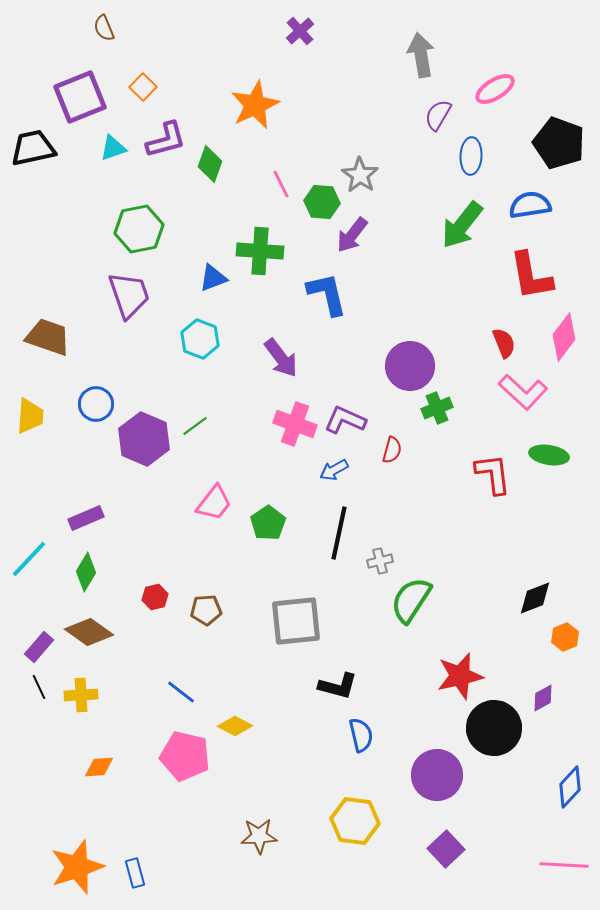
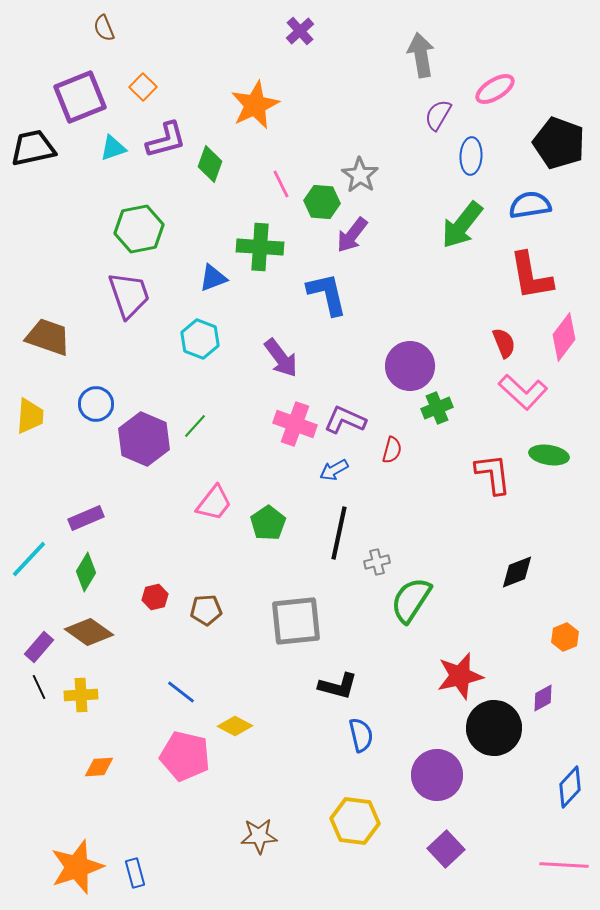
green cross at (260, 251): moved 4 px up
green line at (195, 426): rotated 12 degrees counterclockwise
gray cross at (380, 561): moved 3 px left, 1 px down
black diamond at (535, 598): moved 18 px left, 26 px up
